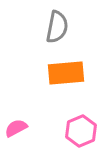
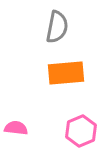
pink semicircle: rotated 35 degrees clockwise
